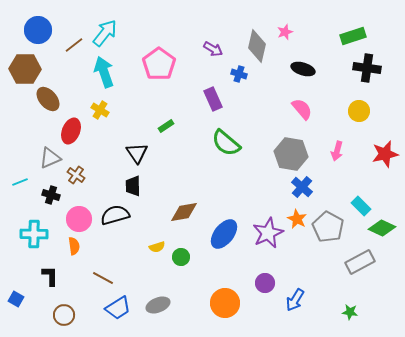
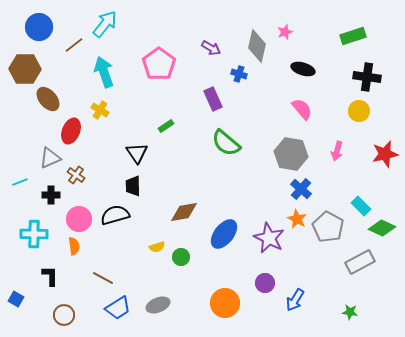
blue circle at (38, 30): moved 1 px right, 3 px up
cyan arrow at (105, 33): moved 9 px up
purple arrow at (213, 49): moved 2 px left, 1 px up
black cross at (367, 68): moved 9 px down
blue cross at (302, 187): moved 1 px left, 2 px down
black cross at (51, 195): rotated 18 degrees counterclockwise
purple star at (268, 233): moved 1 px right, 5 px down; rotated 20 degrees counterclockwise
